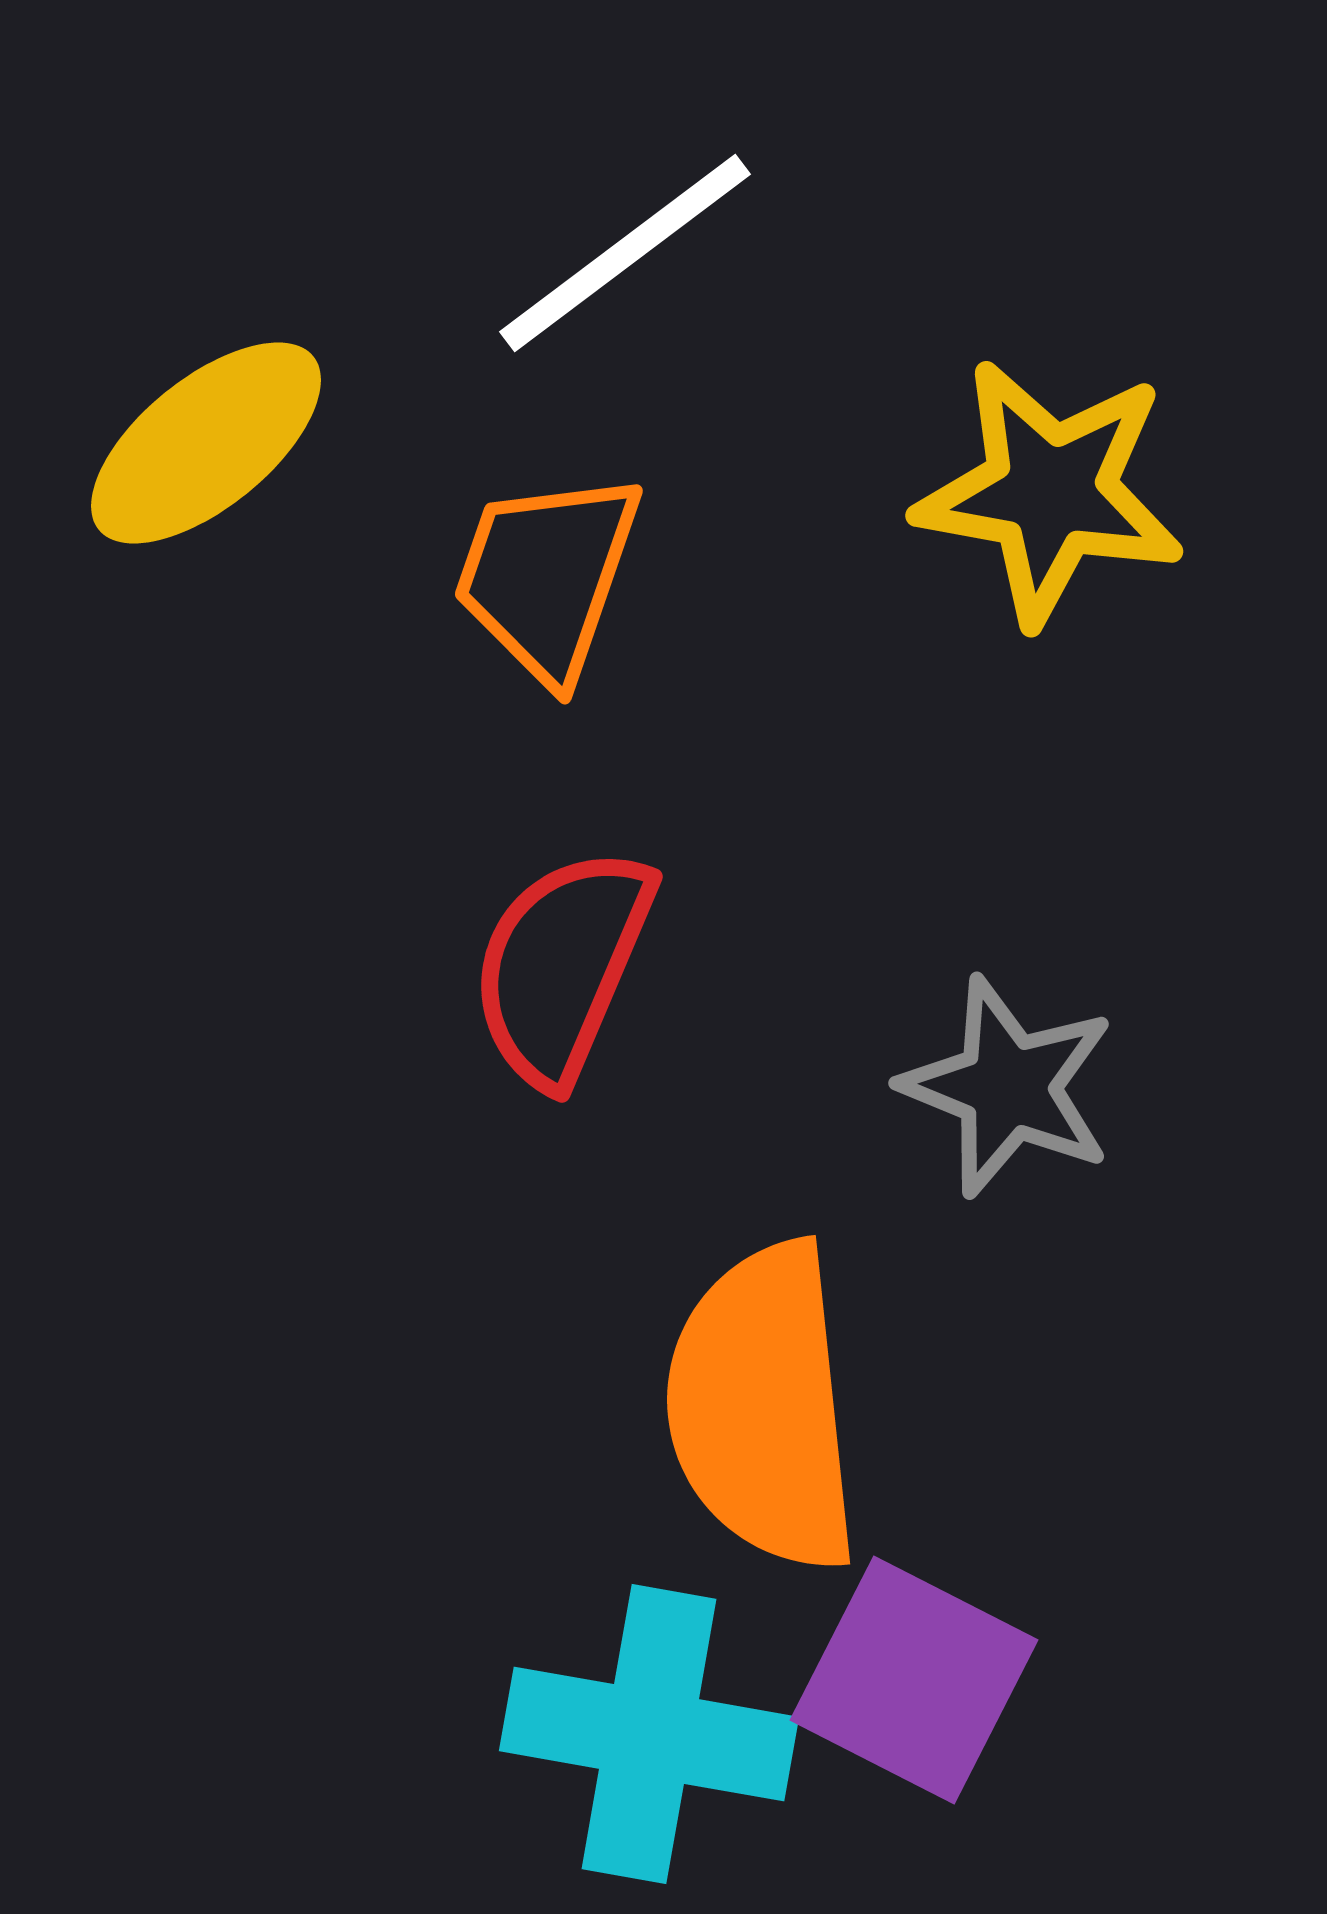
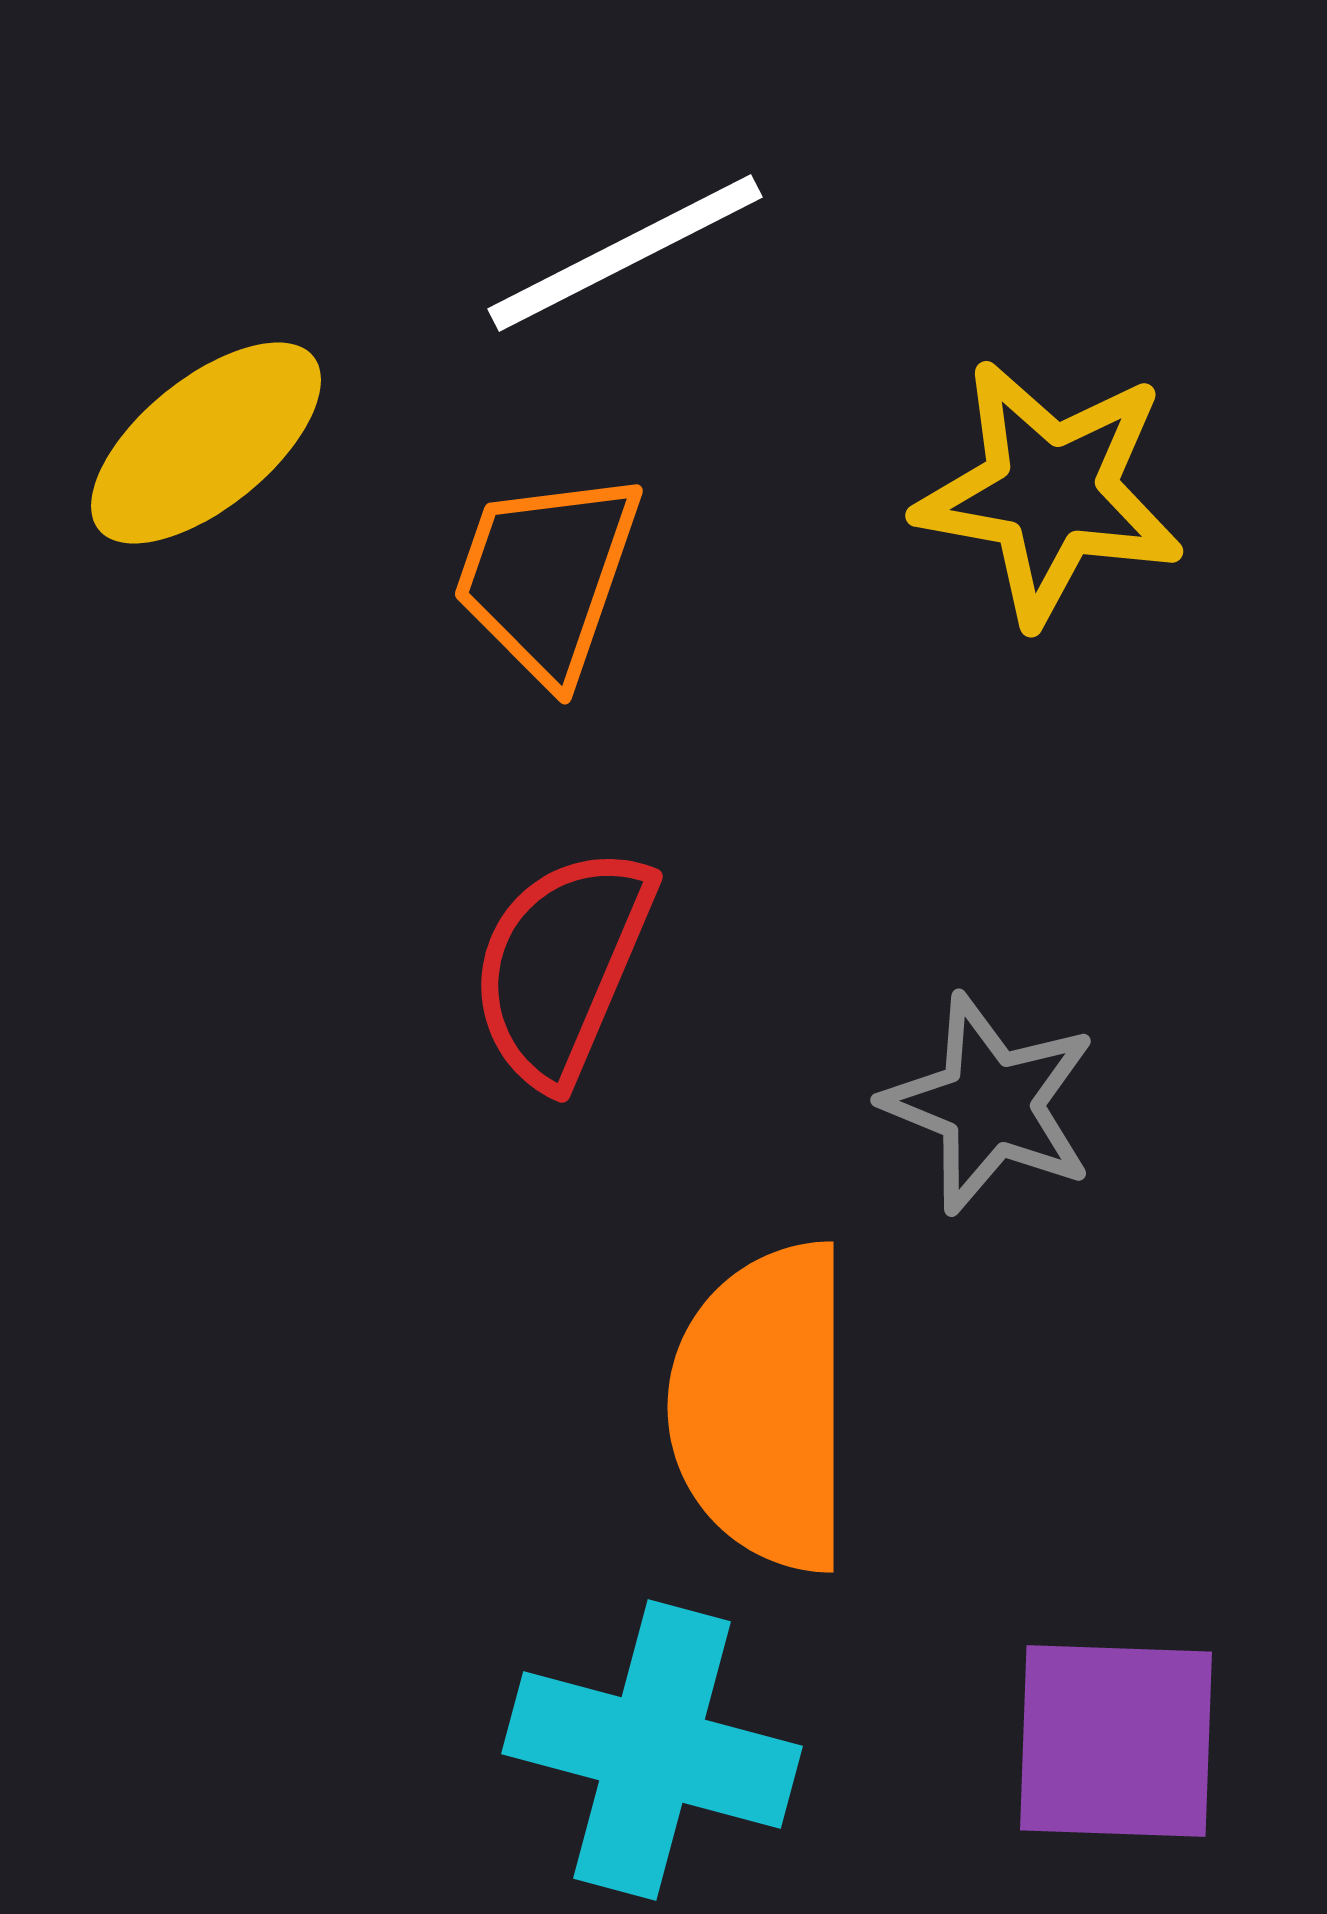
white line: rotated 10 degrees clockwise
gray star: moved 18 px left, 17 px down
orange semicircle: rotated 6 degrees clockwise
purple square: moved 202 px right, 61 px down; rotated 25 degrees counterclockwise
cyan cross: moved 3 px right, 16 px down; rotated 5 degrees clockwise
